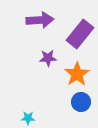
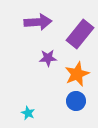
purple arrow: moved 2 px left, 2 px down
orange star: rotated 10 degrees clockwise
blue circle: moved 5 px left, 1 px up
cyan star: moved 5 px up; rotated 24 degrees clockwise
